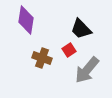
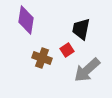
black trapezoid: rotated 55 degrees clockwise
red square: moved 2 px left
gray arrow: rotated 8 degrees clockwise
